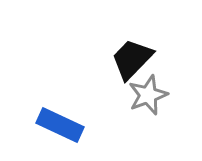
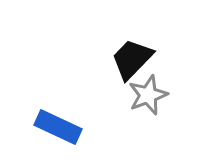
blue rectangle: moved 2 px left, 2 px down
